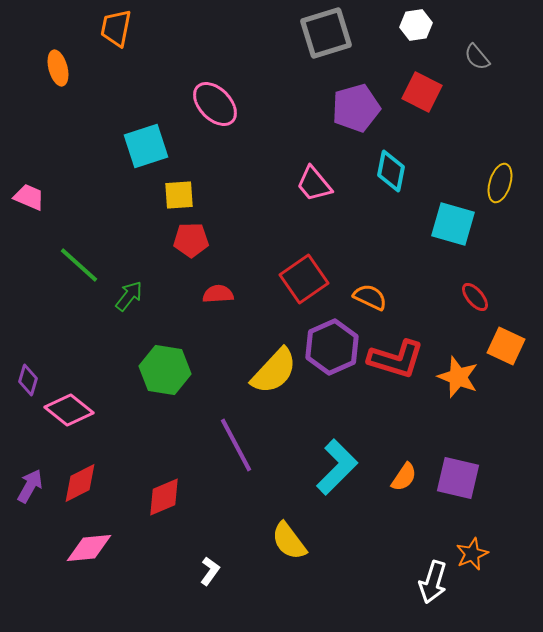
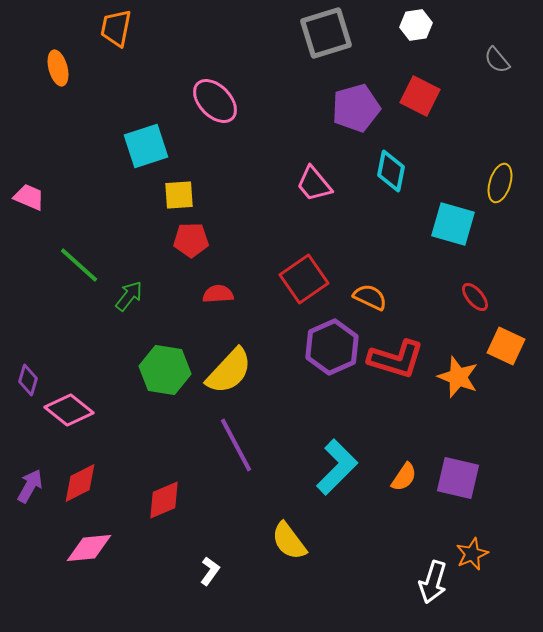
gray semicircle at (477, 57): moved 20 px right, 3 px down
red square at (422, 92): moved 2 px left, 4 px down
pink ellipse at (215, 104): moved 3 px up
yellow semicircle at (274, 371): moved 45 px left
red diamond at (164, 497): moved 3 px down
